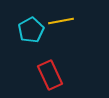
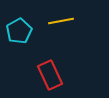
cyan pentagon: moved 12 px left, 1 px down
